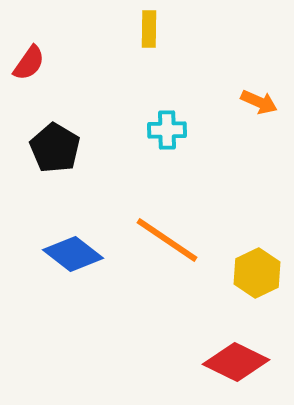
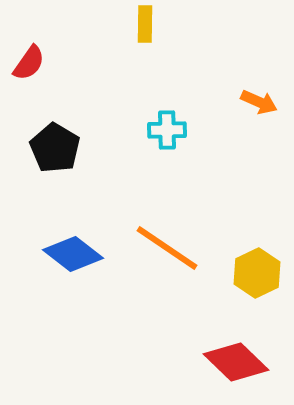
yellow rectangle: moved 4 px left, 5 px up
orange line: moved 8 px down
red diamond: rotated 18 degrees clockwise
